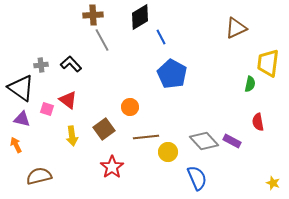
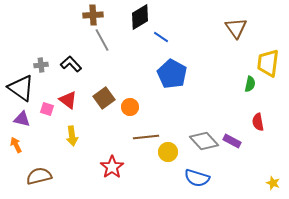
brown triangle: rotated 40 degrees counterclockwise
blue line: rotated 28 degrees counterclockwise
brown square: moved 31 px up
blue semicircle: rotated 130 degrees clockwise
